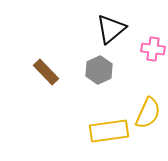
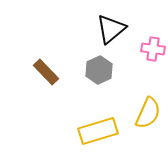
yellow rectangle: moved 11 px left; rotated 9 degrees counterclockwise
